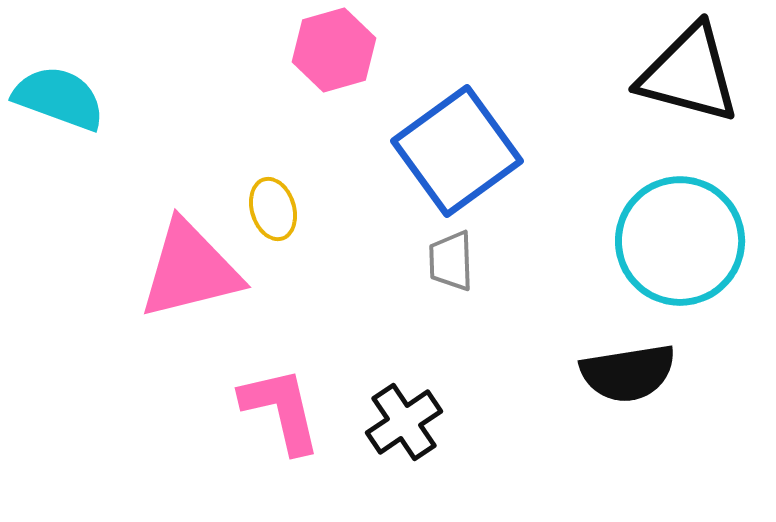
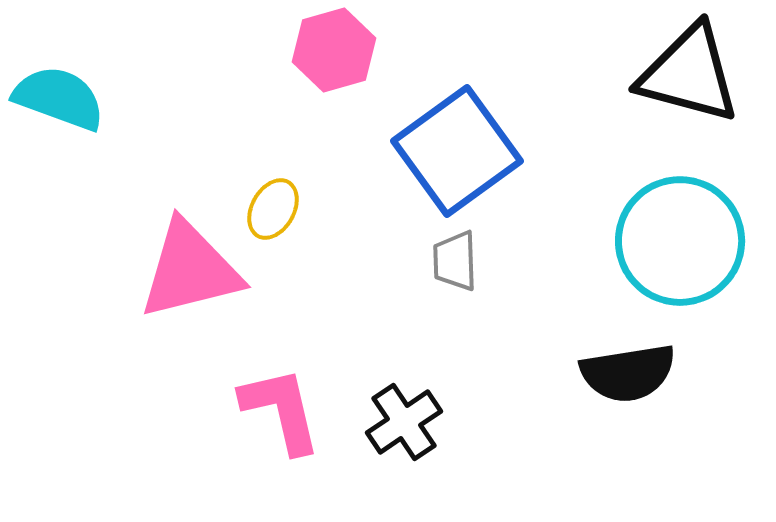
yellow ellipse: rotated 46 degrees clockwise
gray trapezoid: moved 4 px right
